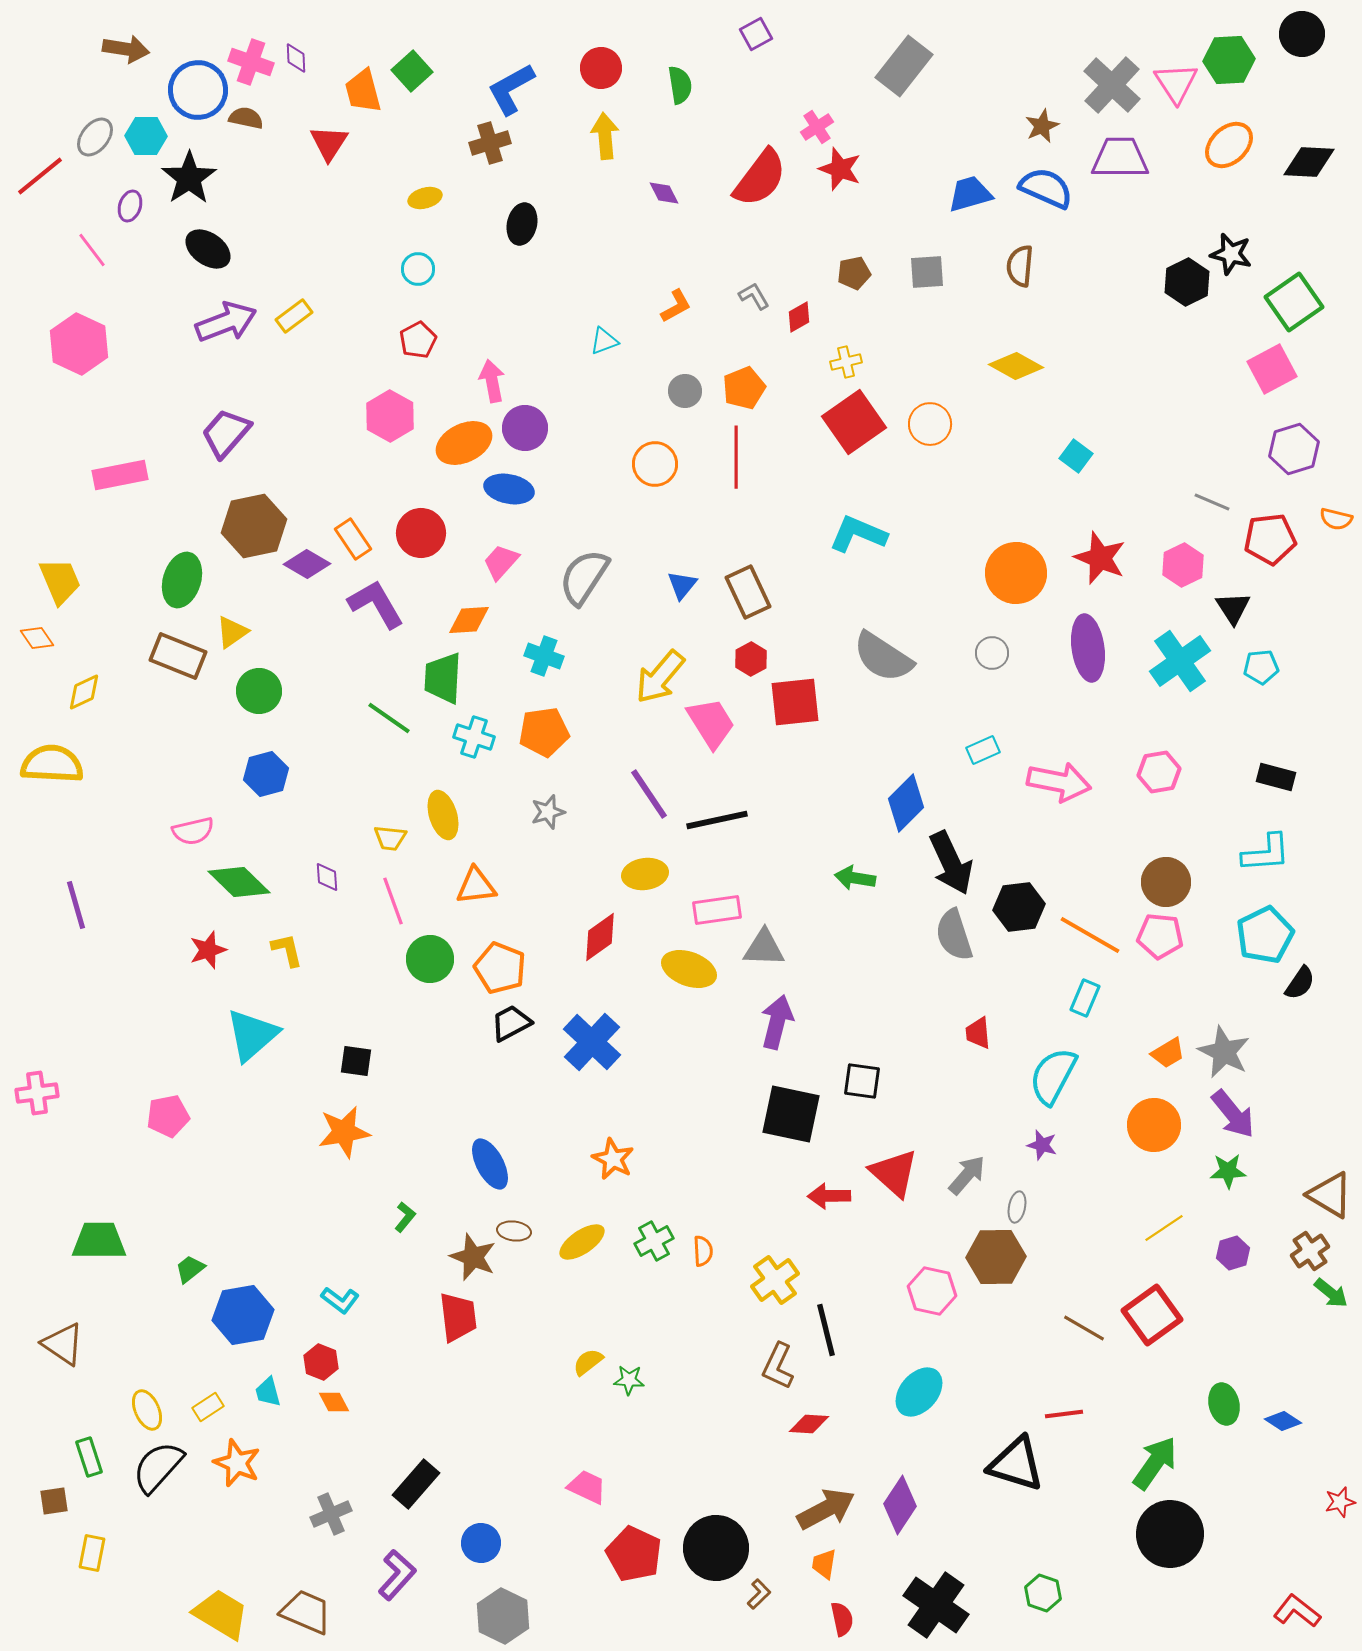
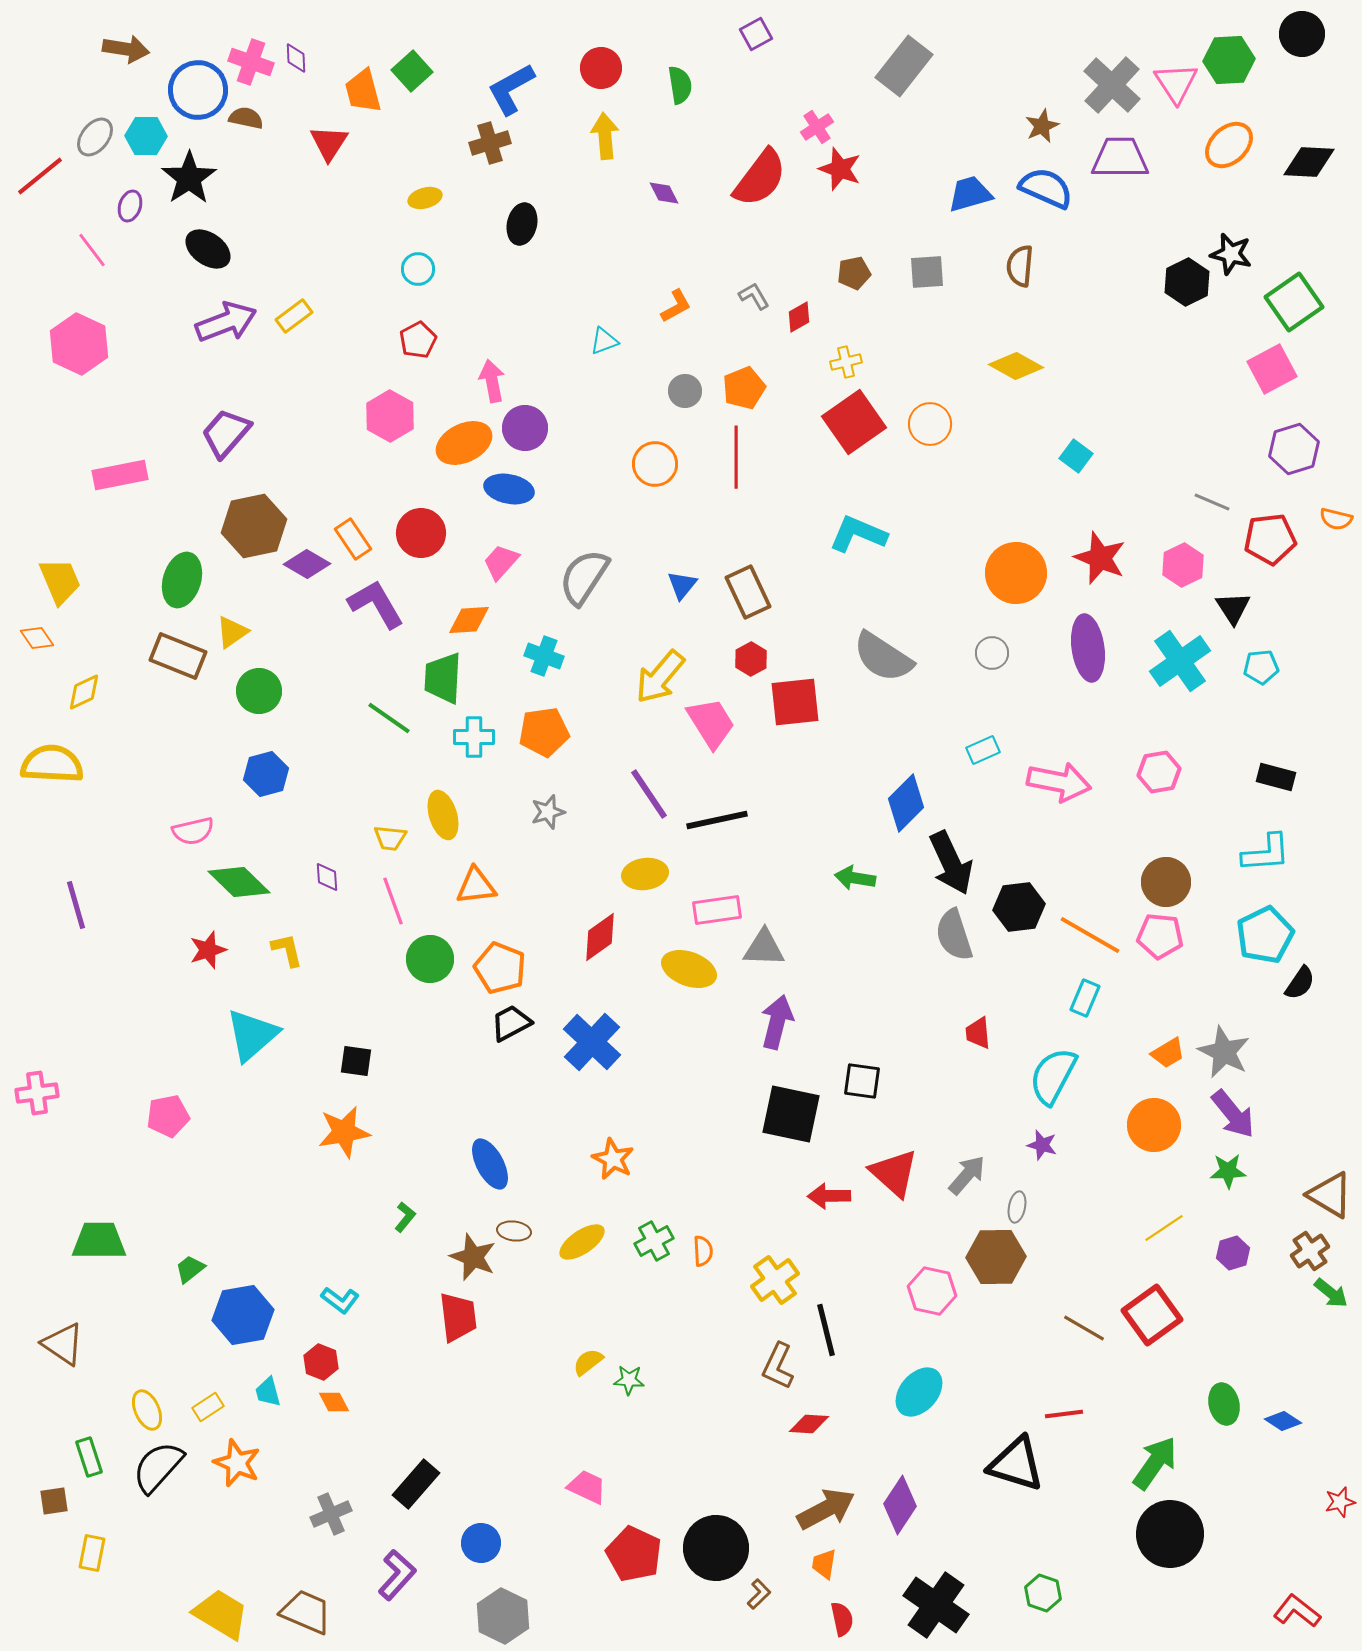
cyan cross at (474, 737): rotated 18 degrees counterclockwise
